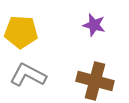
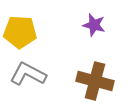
yellow pentagon: moved 1 px left
gray L-shape: moved 1 px up
